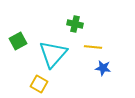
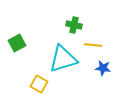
green cross: moved 1 px left, 1 px down
green square: moved 1 px left, 2 px down
yellow line: moved 2 px up
cyan triangle: moved 10 px right, 5 px down; rotated 32 degrees clockwise
